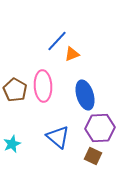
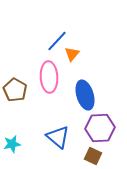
orange triangle: rotated 28 degrees counterclockwise
pink ellipse: moved 6 px right, 9 px up
cyan star: rotated 12 degrees clockwise
